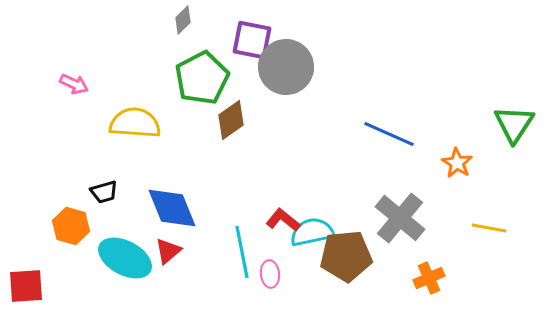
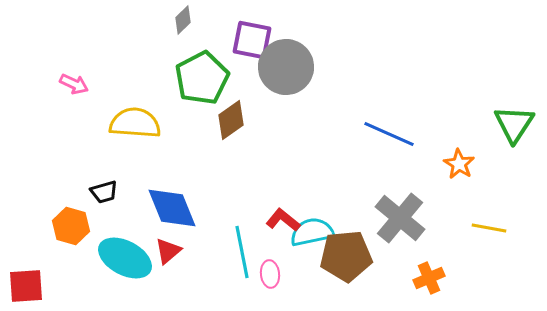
orange star: moved 2 px right, 1 px down
